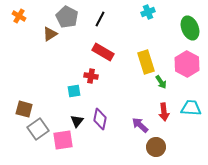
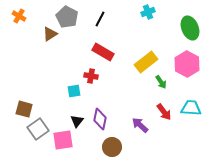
yellow rectangle: rotated 70 degrees clockwise
red arrow: rotated 30 degrees counterclockwise
brown circle: moved 44 px left
